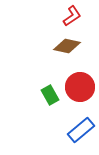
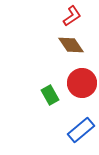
brown diamond: moved 4 px right, 1 px up; rotated 44 degrees clockwise
red circle: moved 2 px right, 4 px up
